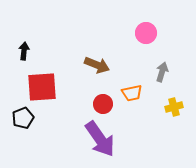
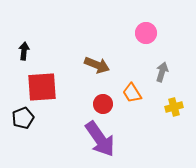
orange trapezoid: rotated 70 degrees clockwise
